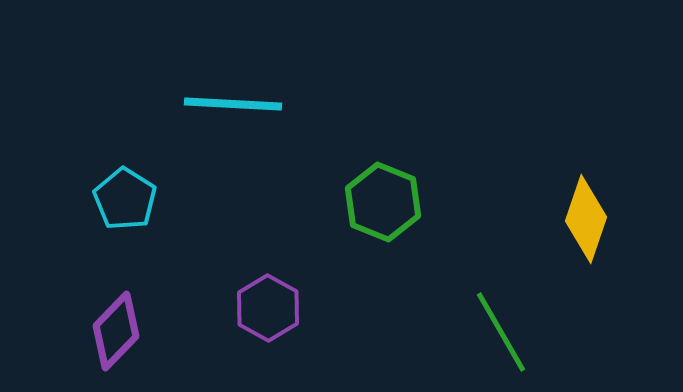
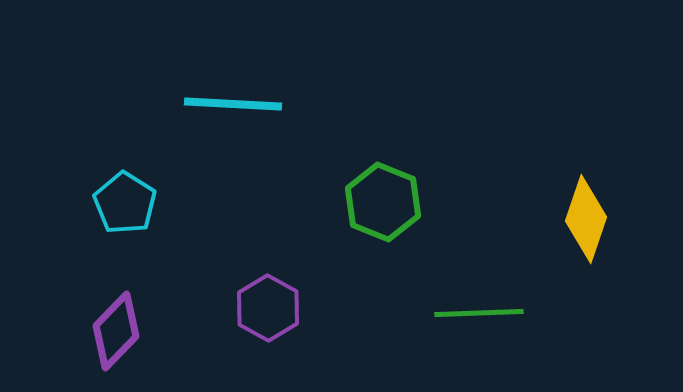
cyan pentagon: moved 4 px down
green line: moved 22 px left, 19 px up; rotated 62 degrees counterclockwise
